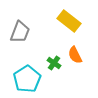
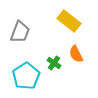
orange semicircle: moved 1 px right, 1 px up
cyan pentagon: moved 1 px left, 3 px up
